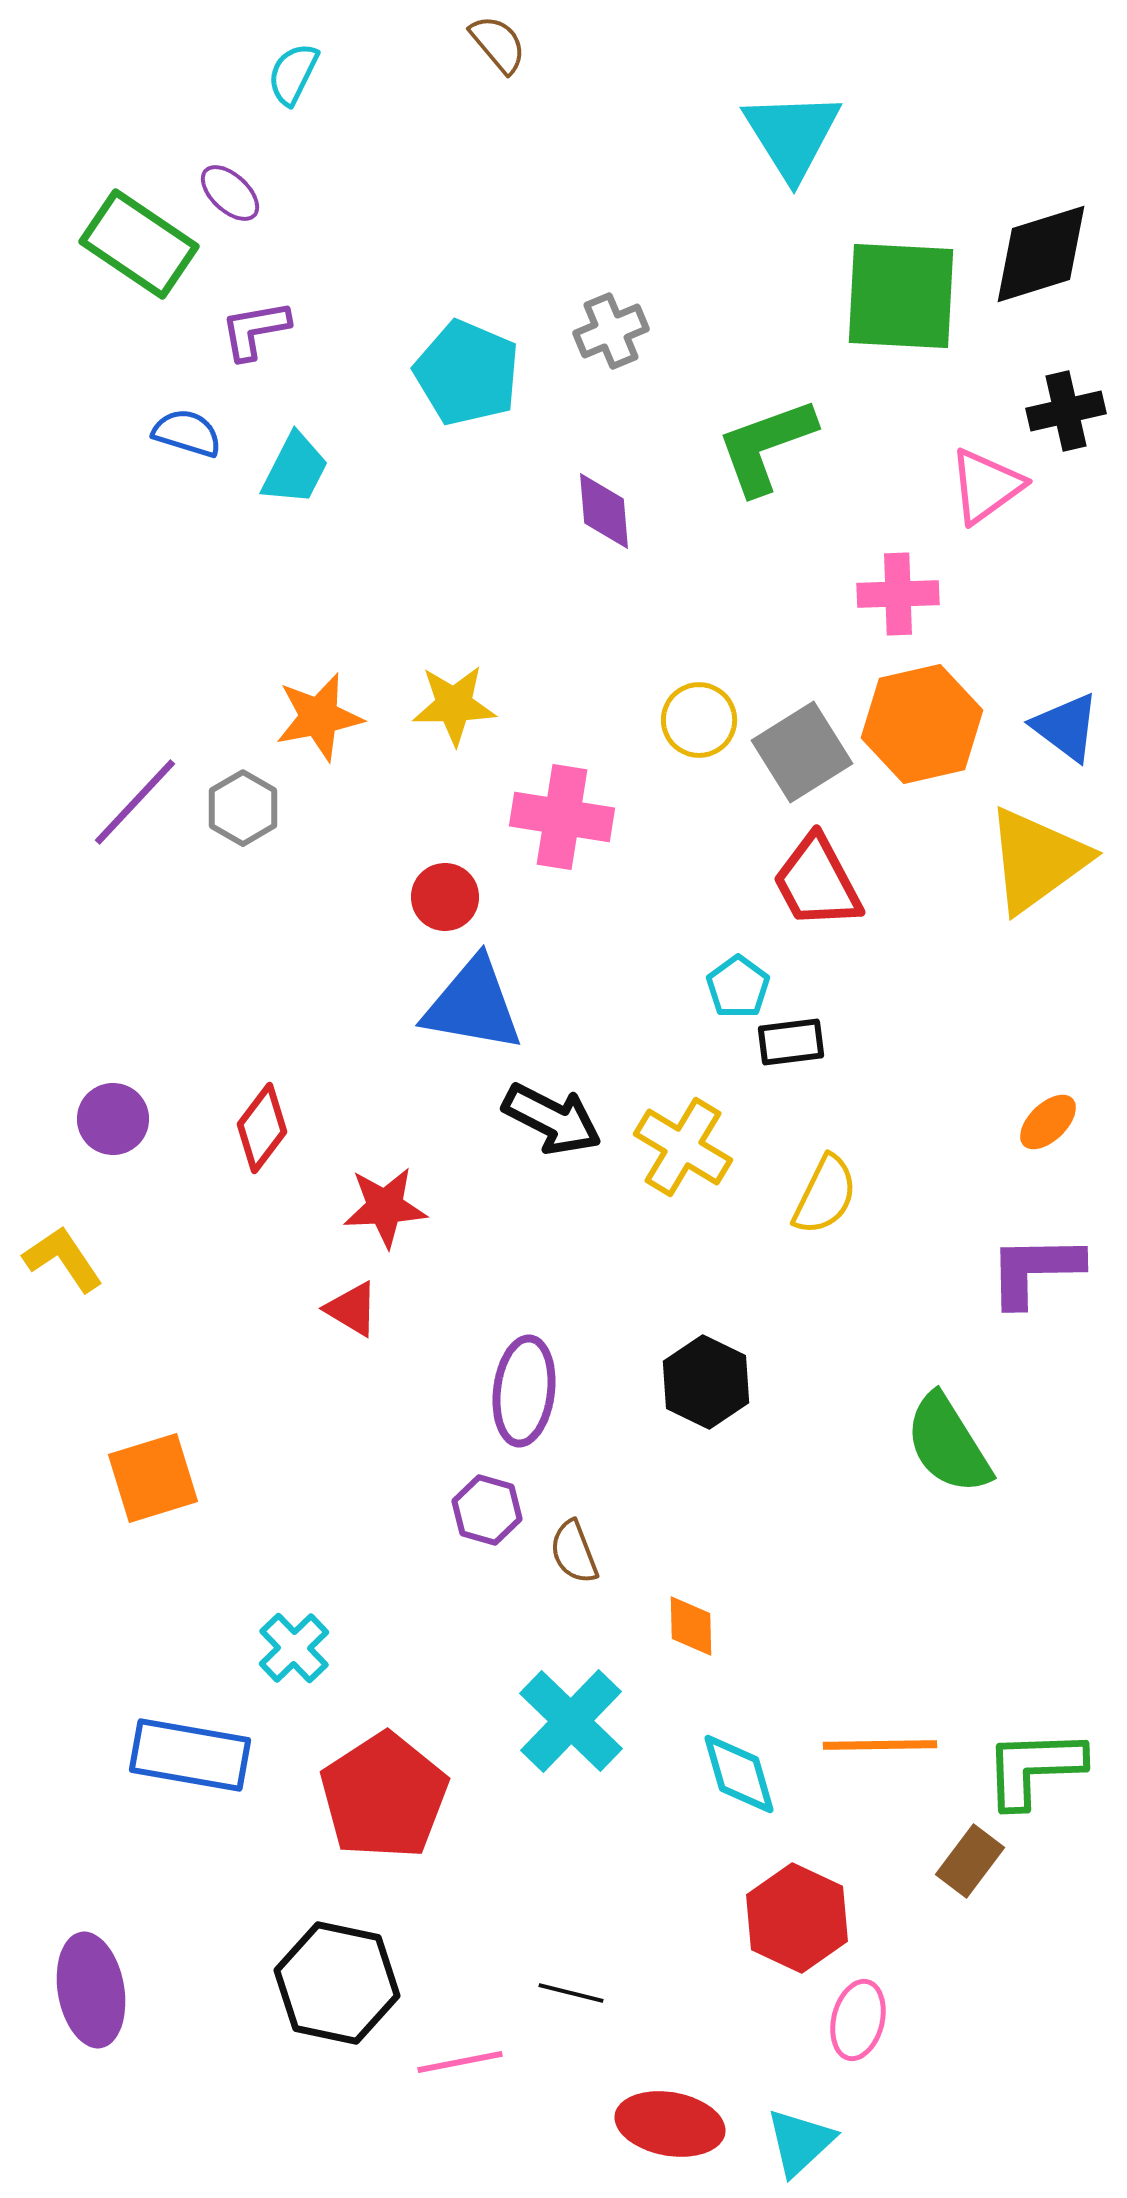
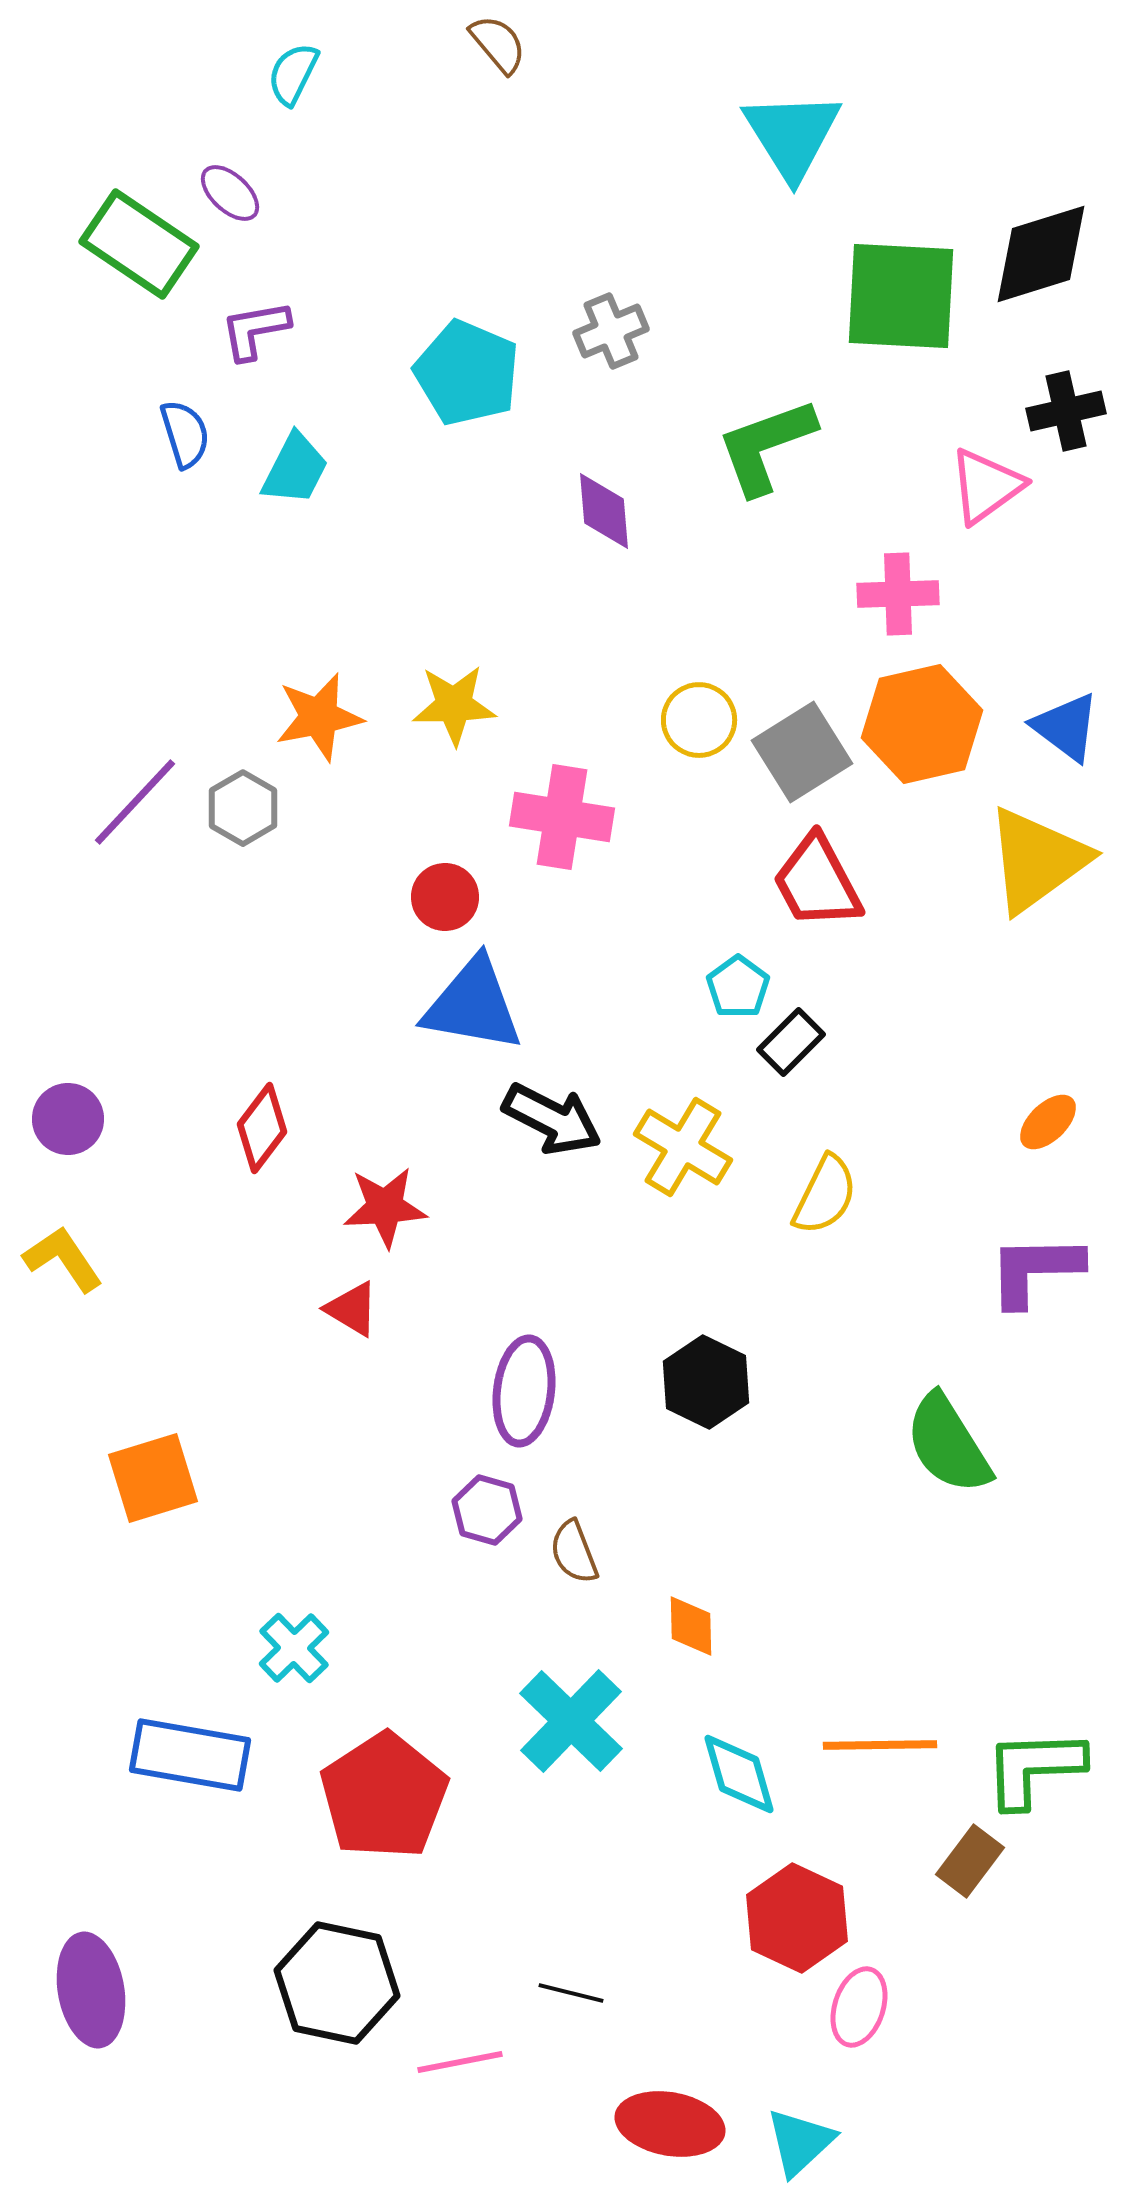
blue semicircle at (187, 433): moved 2 px left, 1 px down; rotated 56 degrees clockwise
black rectangle at (791, 1042): rotated 38 degrees counterclockwise
purple circle at (113, 1119): moved 45 px left
pink ellipse at (858, 2020): moved 1 px right, 13 px up; rotated 4 degrees clockwise
